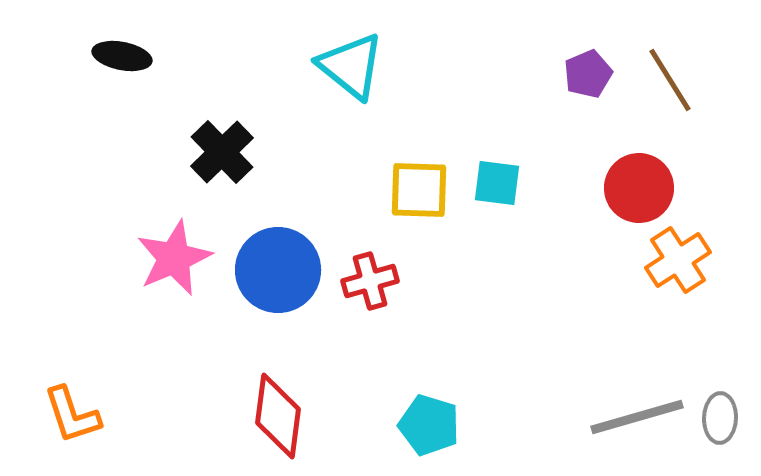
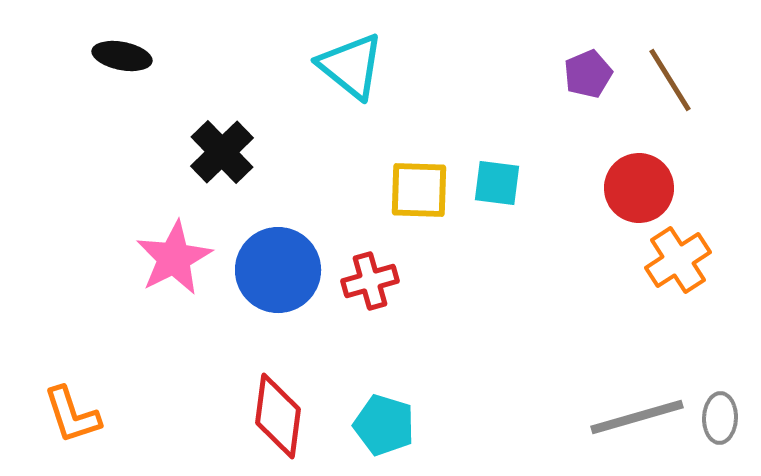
pink star: rotated 4 degrees counterclockwise
cyan pentagon: moved 45 px left
